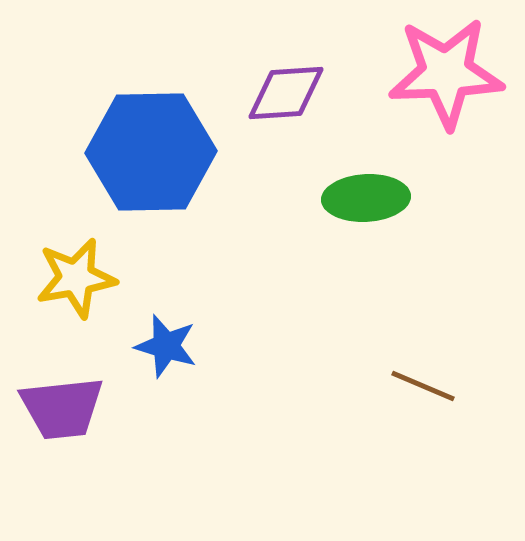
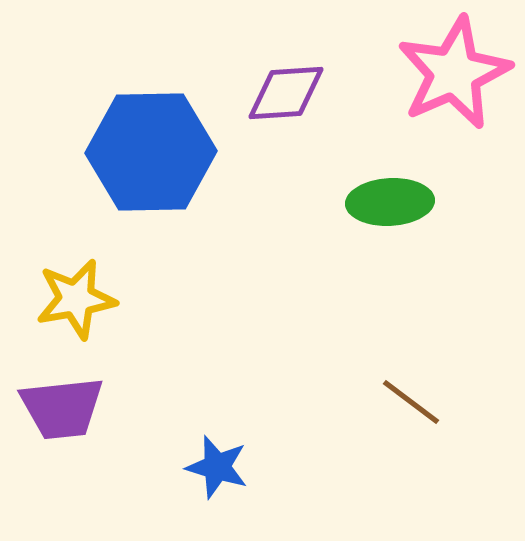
pink star: moved 8 px right; rotated 22 degrees counterclockwise
green ellipse: moved 24 px right, 4 px down
yellow star: moved 21 px down
blue star: moved 51 px right, 121 px down
brown line: moved 12 px left, 16 px down; rotated 14 degrees clockwise
